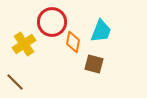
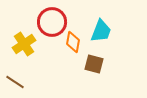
brown line: rotated 12 degrees counterclockwise
